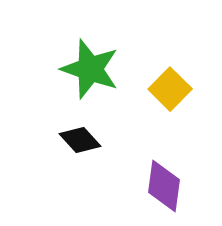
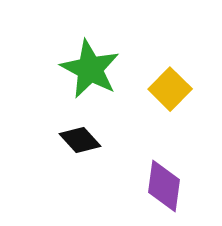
green star: rotated 8 degrees clockwise
